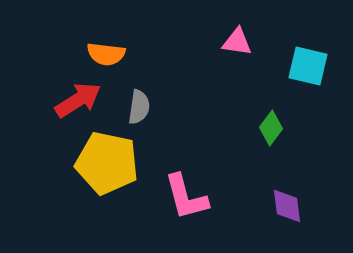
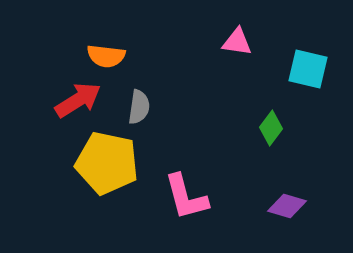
orange semicircle: moved 2 px down
cyan square: moved 3 px down
purple diamond: rotated 66 degrees counterclockwise
